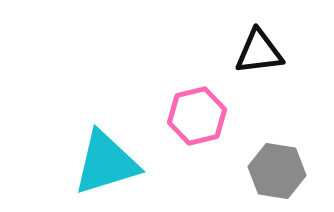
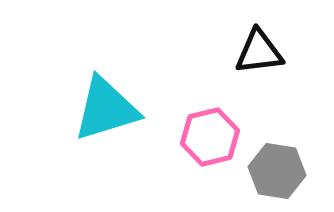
pink hexagon: moved 13 px right, 21 px down
cyan triangle: moved 54 px up
